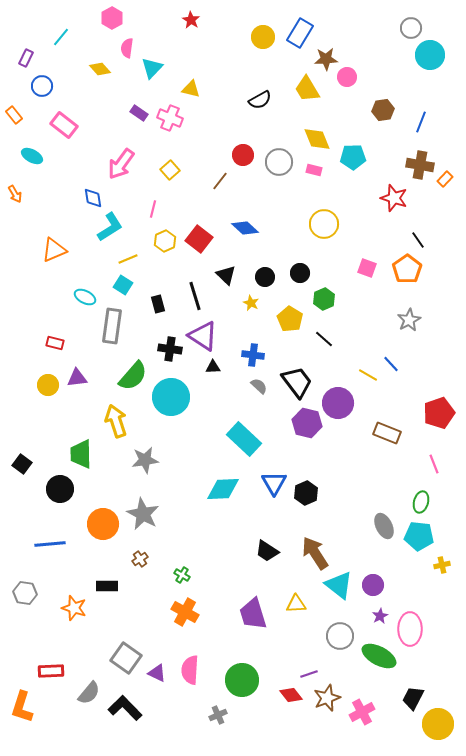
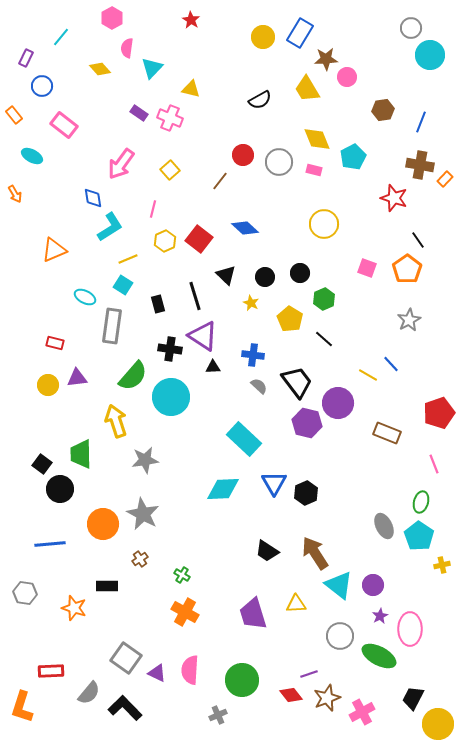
cyan pentagon at (353, 157): rotated 25 degrees counterclockwise
black square at (22, 464): moved 20 px right
cyan pentagon at (419, 536): rotated 28 degrees clockwise
